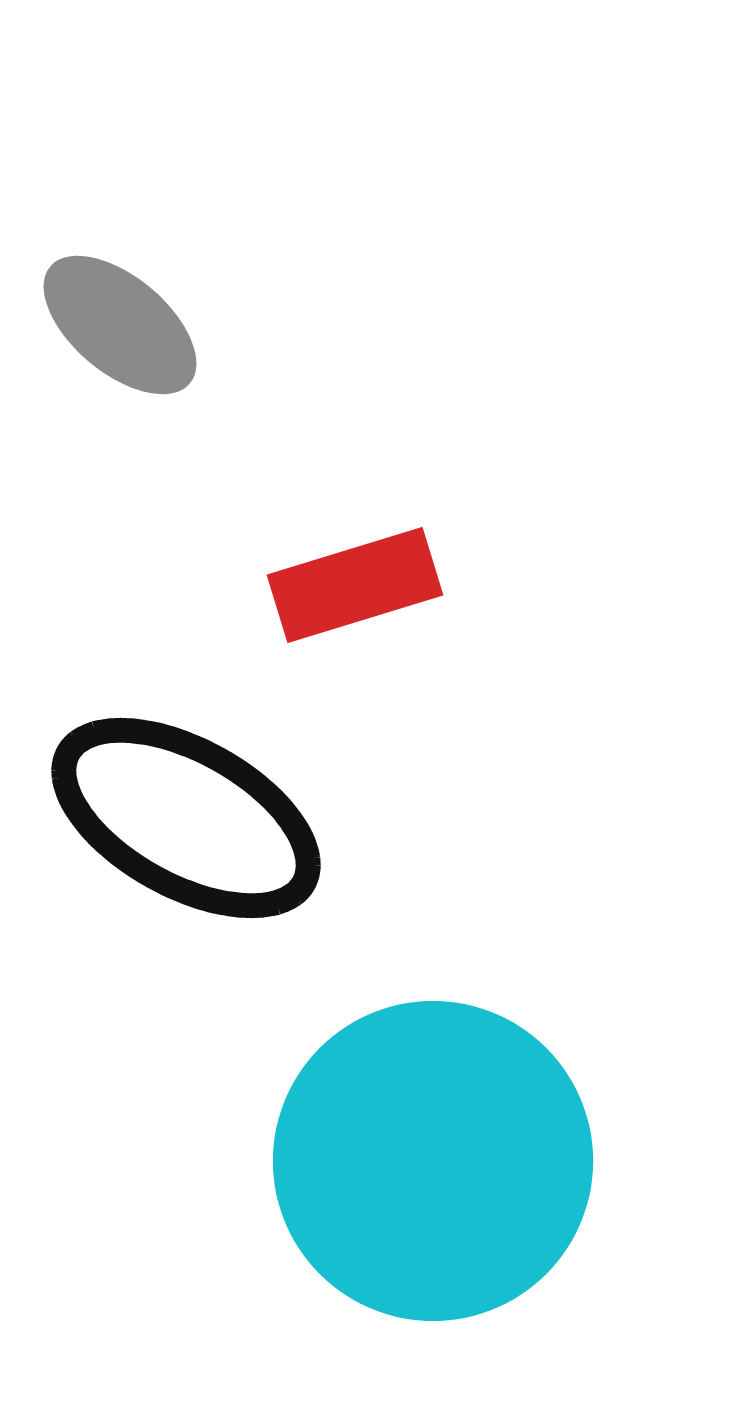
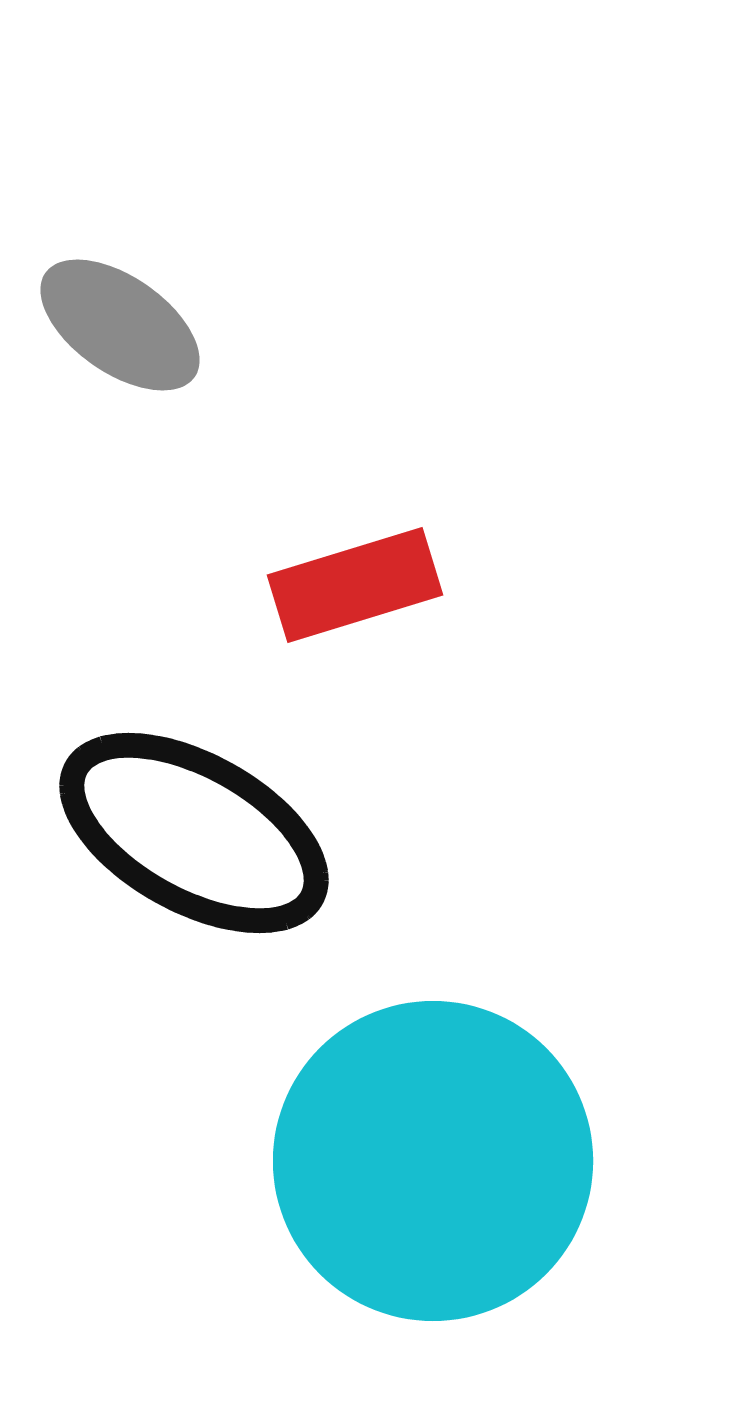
gray ellipse: rotated 5 degrees counterclockwise
black ellipse: moved 8 px right, 15 px down
